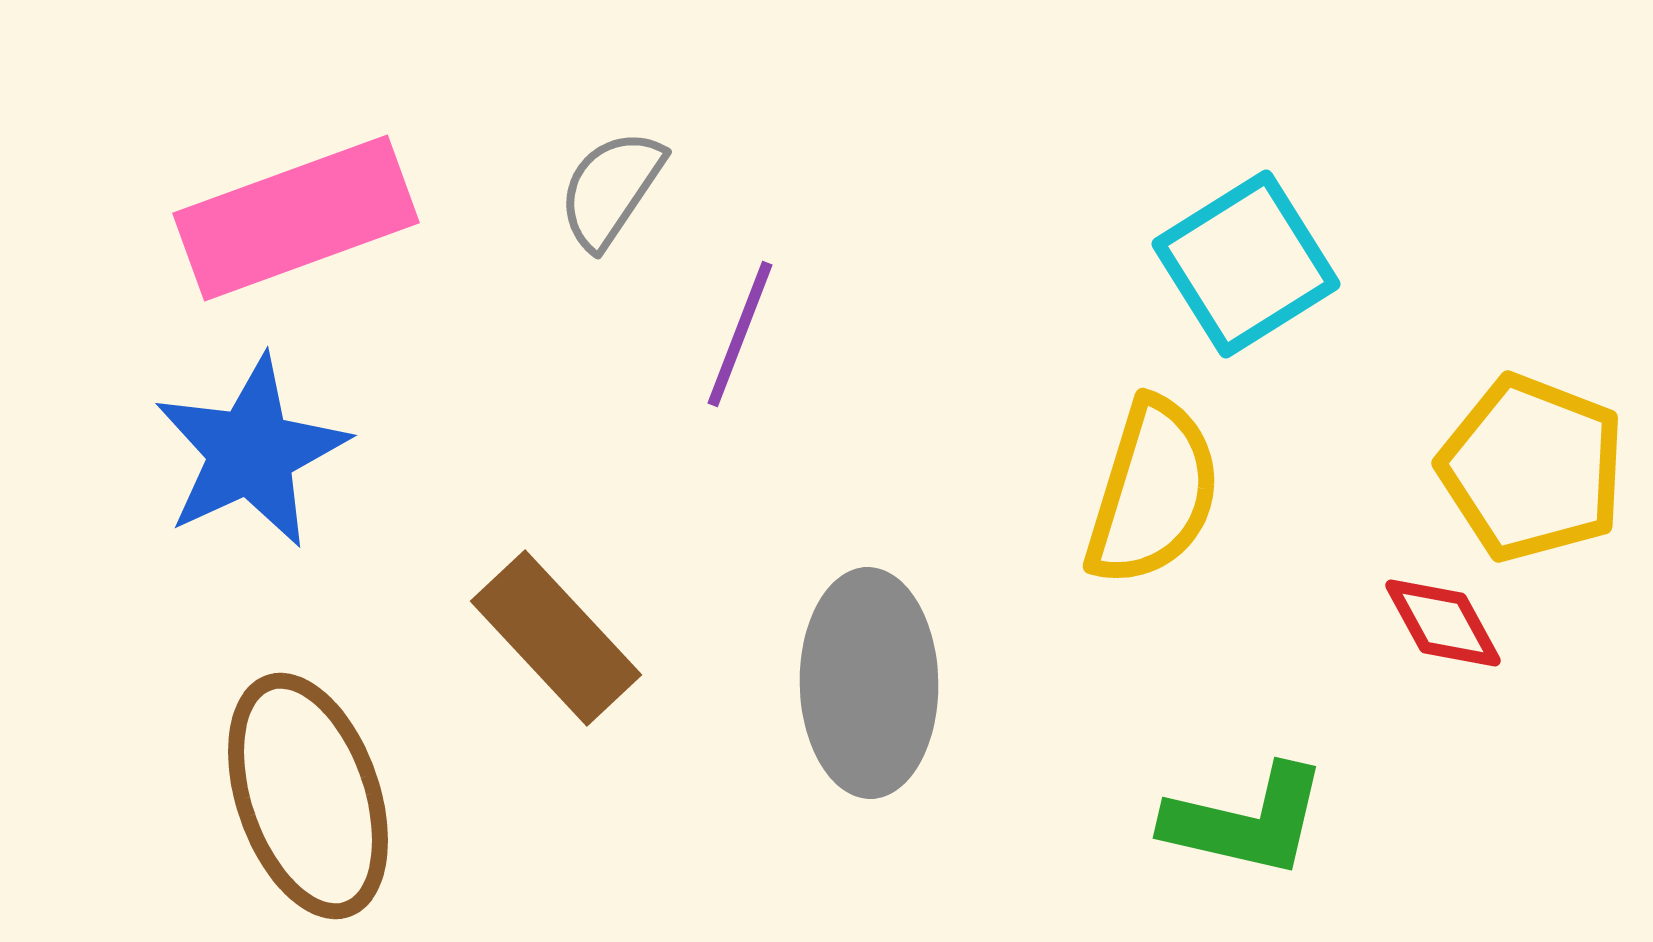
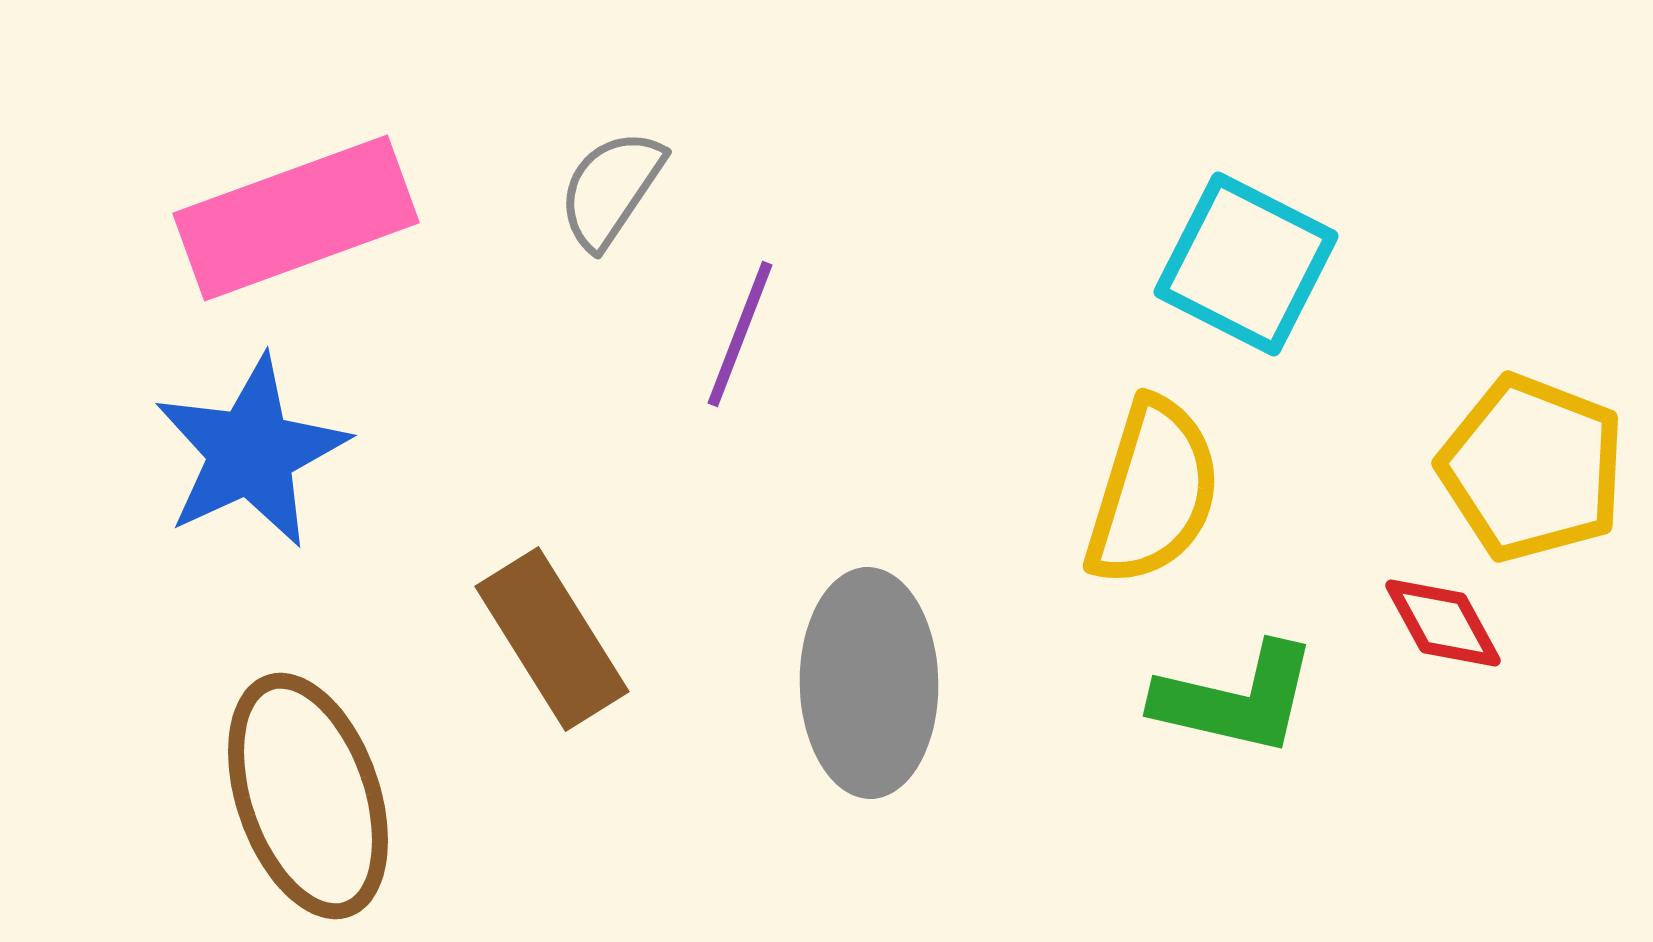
cyan square: rotated 31 degrees counterclockwise
brown rectangle: moved 4 px left, 1 px down; rotated 11 degrees clockwise
green L-shape: moved 10 px left, 122 px up
